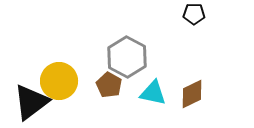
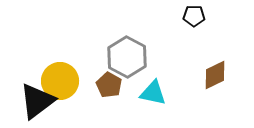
black pentagon: moved 2 px down
yellow circle: moved 1 px right
brown diamond: moved 23 px right, 19 px up
black triangle: moved 6 px right, 1 px up
